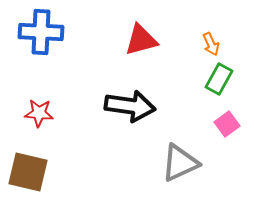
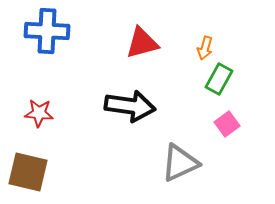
blue cross: moved 6 px right, 1 px up
red triangle: moved 1 px right, 3 px down
orange arrow: moved 6 px left, 4 px down; rotated 40 degrees clockwise
